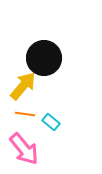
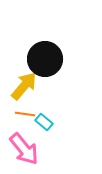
black circle: moved 1 px right, 1 px down
yellow arrow: moved 1 px right
cyan rectangle: moved 7 px left
